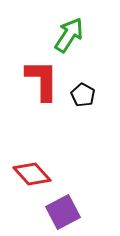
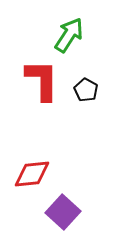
black pentagon: moved 3 px right, 5 px up
red diamond: rotated 54 degrees counterclockwise
purple square: rotated 20 degrees counterclockwise
